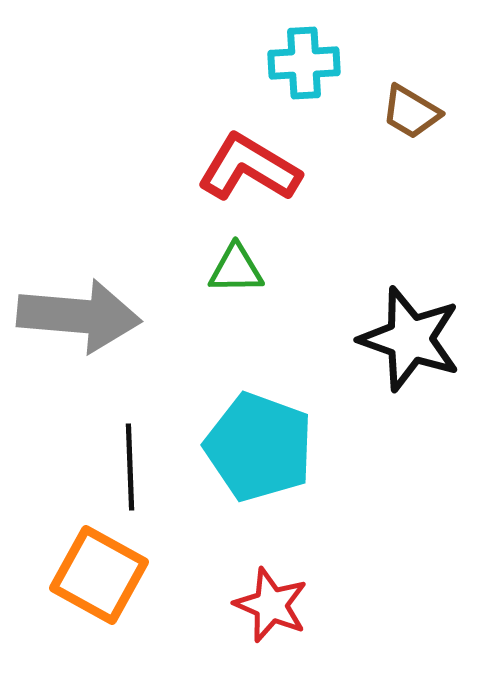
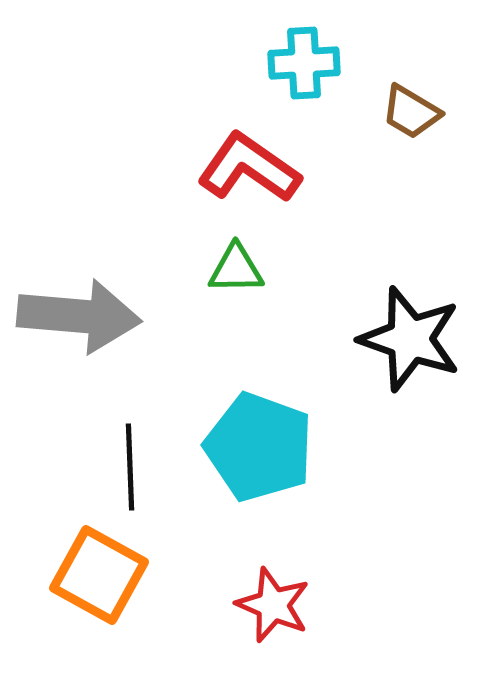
red L-shape: rotated 4 degrees clockwise
red star: moved 2 px right
